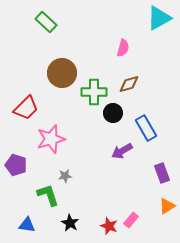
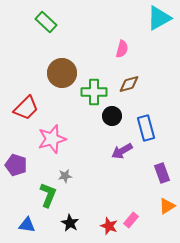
pink semicircle: moved 1 px left, 1 px down
black circle: moved 1 px left, 3 px down
blue rectangle: rotated 15 degrees clockwise
pink star: moved 1 px right
green L-shape: rotated 40 degrees clockwise
